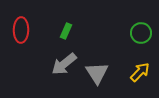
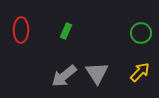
gray arrow: moved 12 px down
